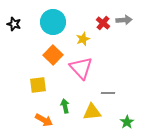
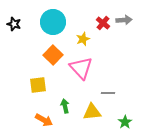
green star: moved 2 px left
